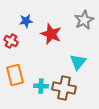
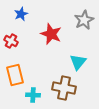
blue star: moved 5 px left, 7 px up; rotated 16 degrees counterclockwise
cyan cross: moved 8 px left, 9 px down
